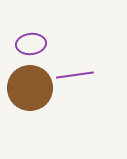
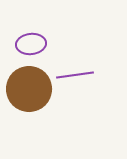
brown circle: moved 1 px left, 1 px down
